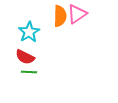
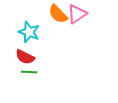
orange semicircle: moved 2 px left, 2 px up; rotated 135 degrees clockwise
cyan star: rotated 20 degrees counterclockwise
